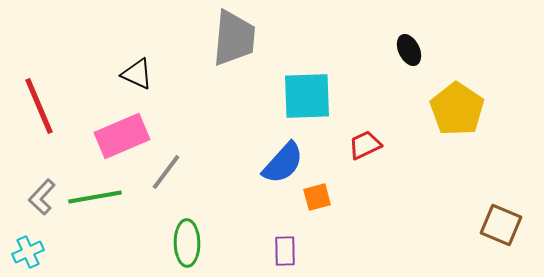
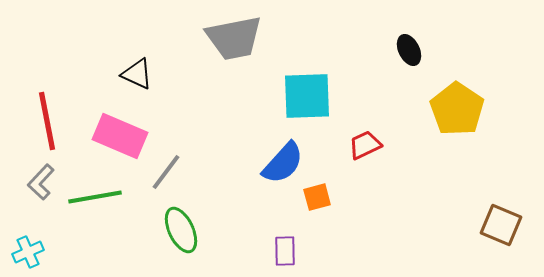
gray trapezoid: rotated 74 degrees clockwise
red line: moved 8 px right, 15 px down; rotated 12 degrees clockwise
pink rectangle: moved 2 px left; rotated 46 degrees clockwise
gray L-shape: moved 1 px left, 15 px up
green ellipse: moved 6 px left, 13 px up; rotated 24 degrees counterclockwise
